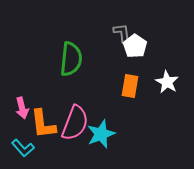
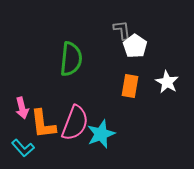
gray L-shape: moved 3 px up
